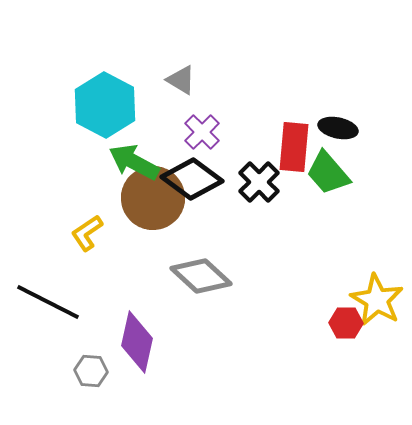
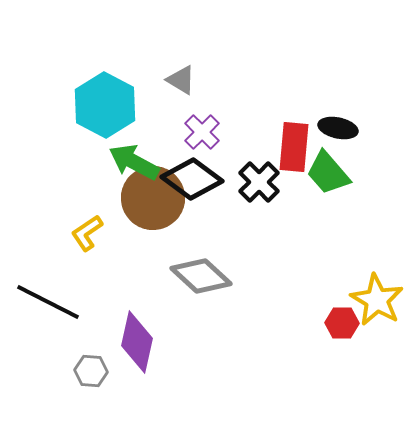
red hexagon: moved 4 px left
